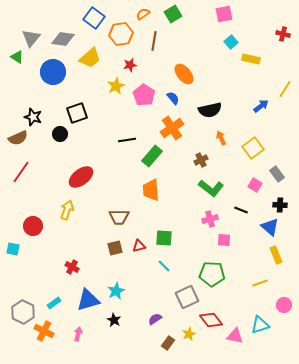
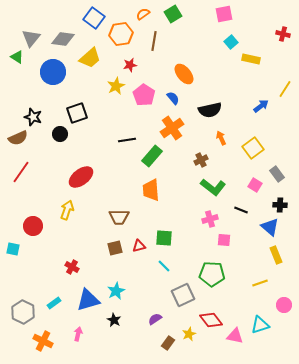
green L-shape at (211, 188): moved 2 px right, 1 px up
gray square at (187, 297): moved 4 px left, 2 px up
orange cross at (44, 331): moved 1 px left, 10 px down
